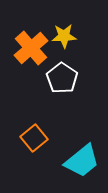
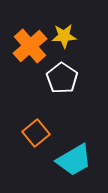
orange cross: moved 1 px left, 2 px up
orange square: moved 2 px right, 5 px up
cyan trapezoid: moved 8 px left, 1 px up; rotated 9 degrees clockwise
